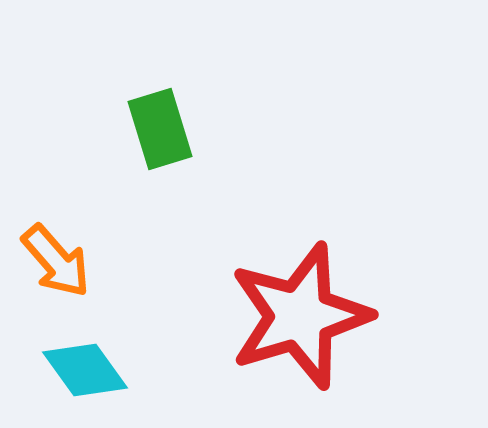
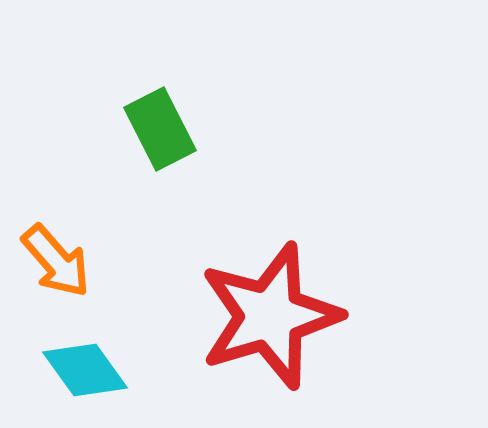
green rectangle: rotated 10 degrees counterclockwise
red star: moved 30 px left
